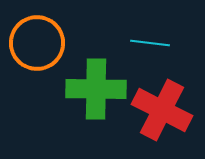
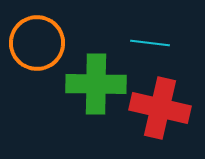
green cross: moved 5 px up
red cross: moved 2 px left, 2 px up; rotated 14 degrees counterclockwise
